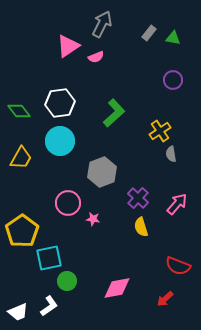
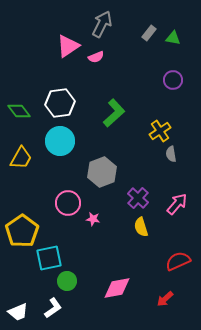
red semicircle: moved 5 px up; rotated 135 degrees clockwise
white L-shape: moved 4 px right, 2 px down
